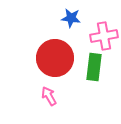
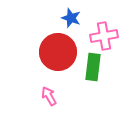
blue star: rotated 12 degrees clockwise
red circle: moved 3 px right, 6 px up
green rectangle: moved 1 px left
